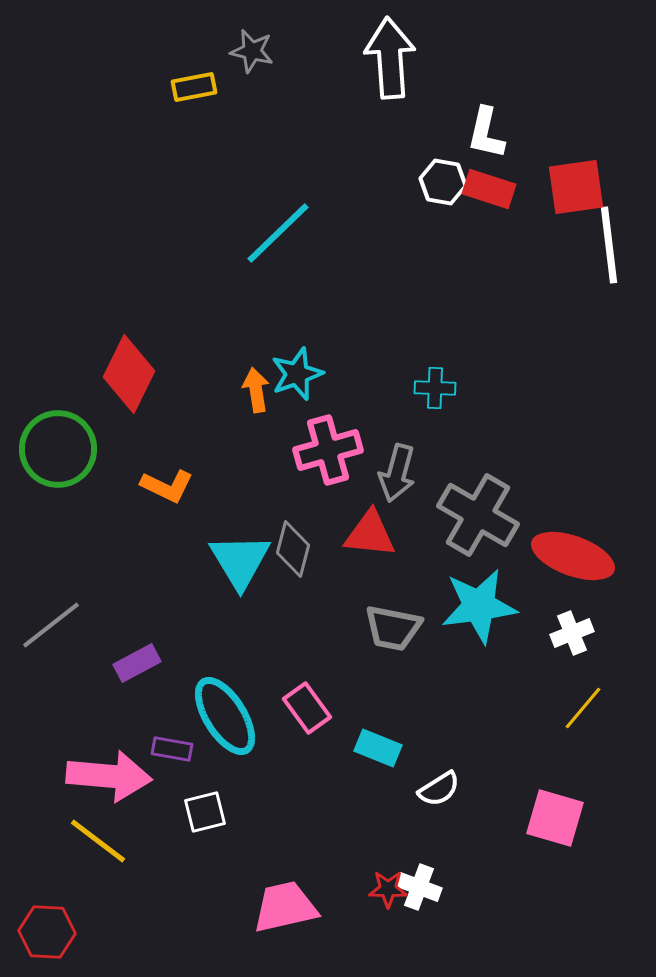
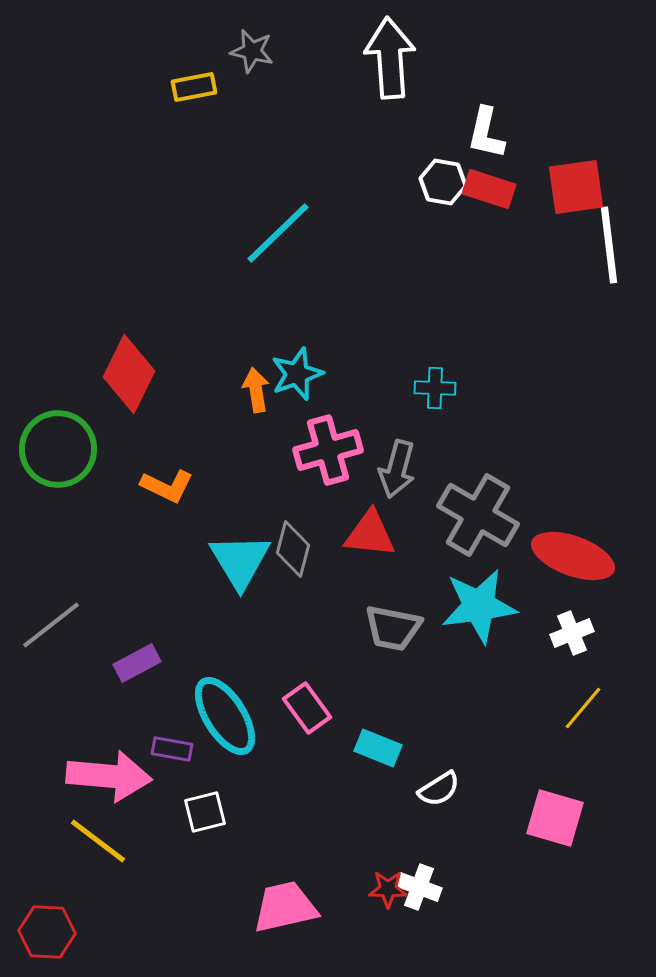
gray arrow at (397, 473): moved 4 px up
